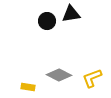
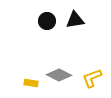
black triangle: moved 4 px right, 6 px down
yellow rectangle: moved 3 px right, 4 px up
